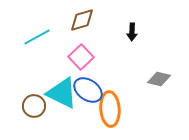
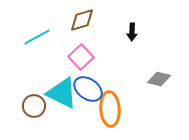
blue ellipse: moved 1 px up
